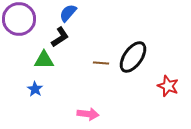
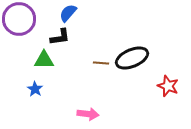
black L-shape: rotated 25 degrees clockwise
black ellipse: moved 1 px left, 1 px down; rotated 32 degrees clockwise
